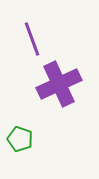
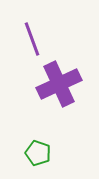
green pentagon: moved 18 px right, 14 px down
